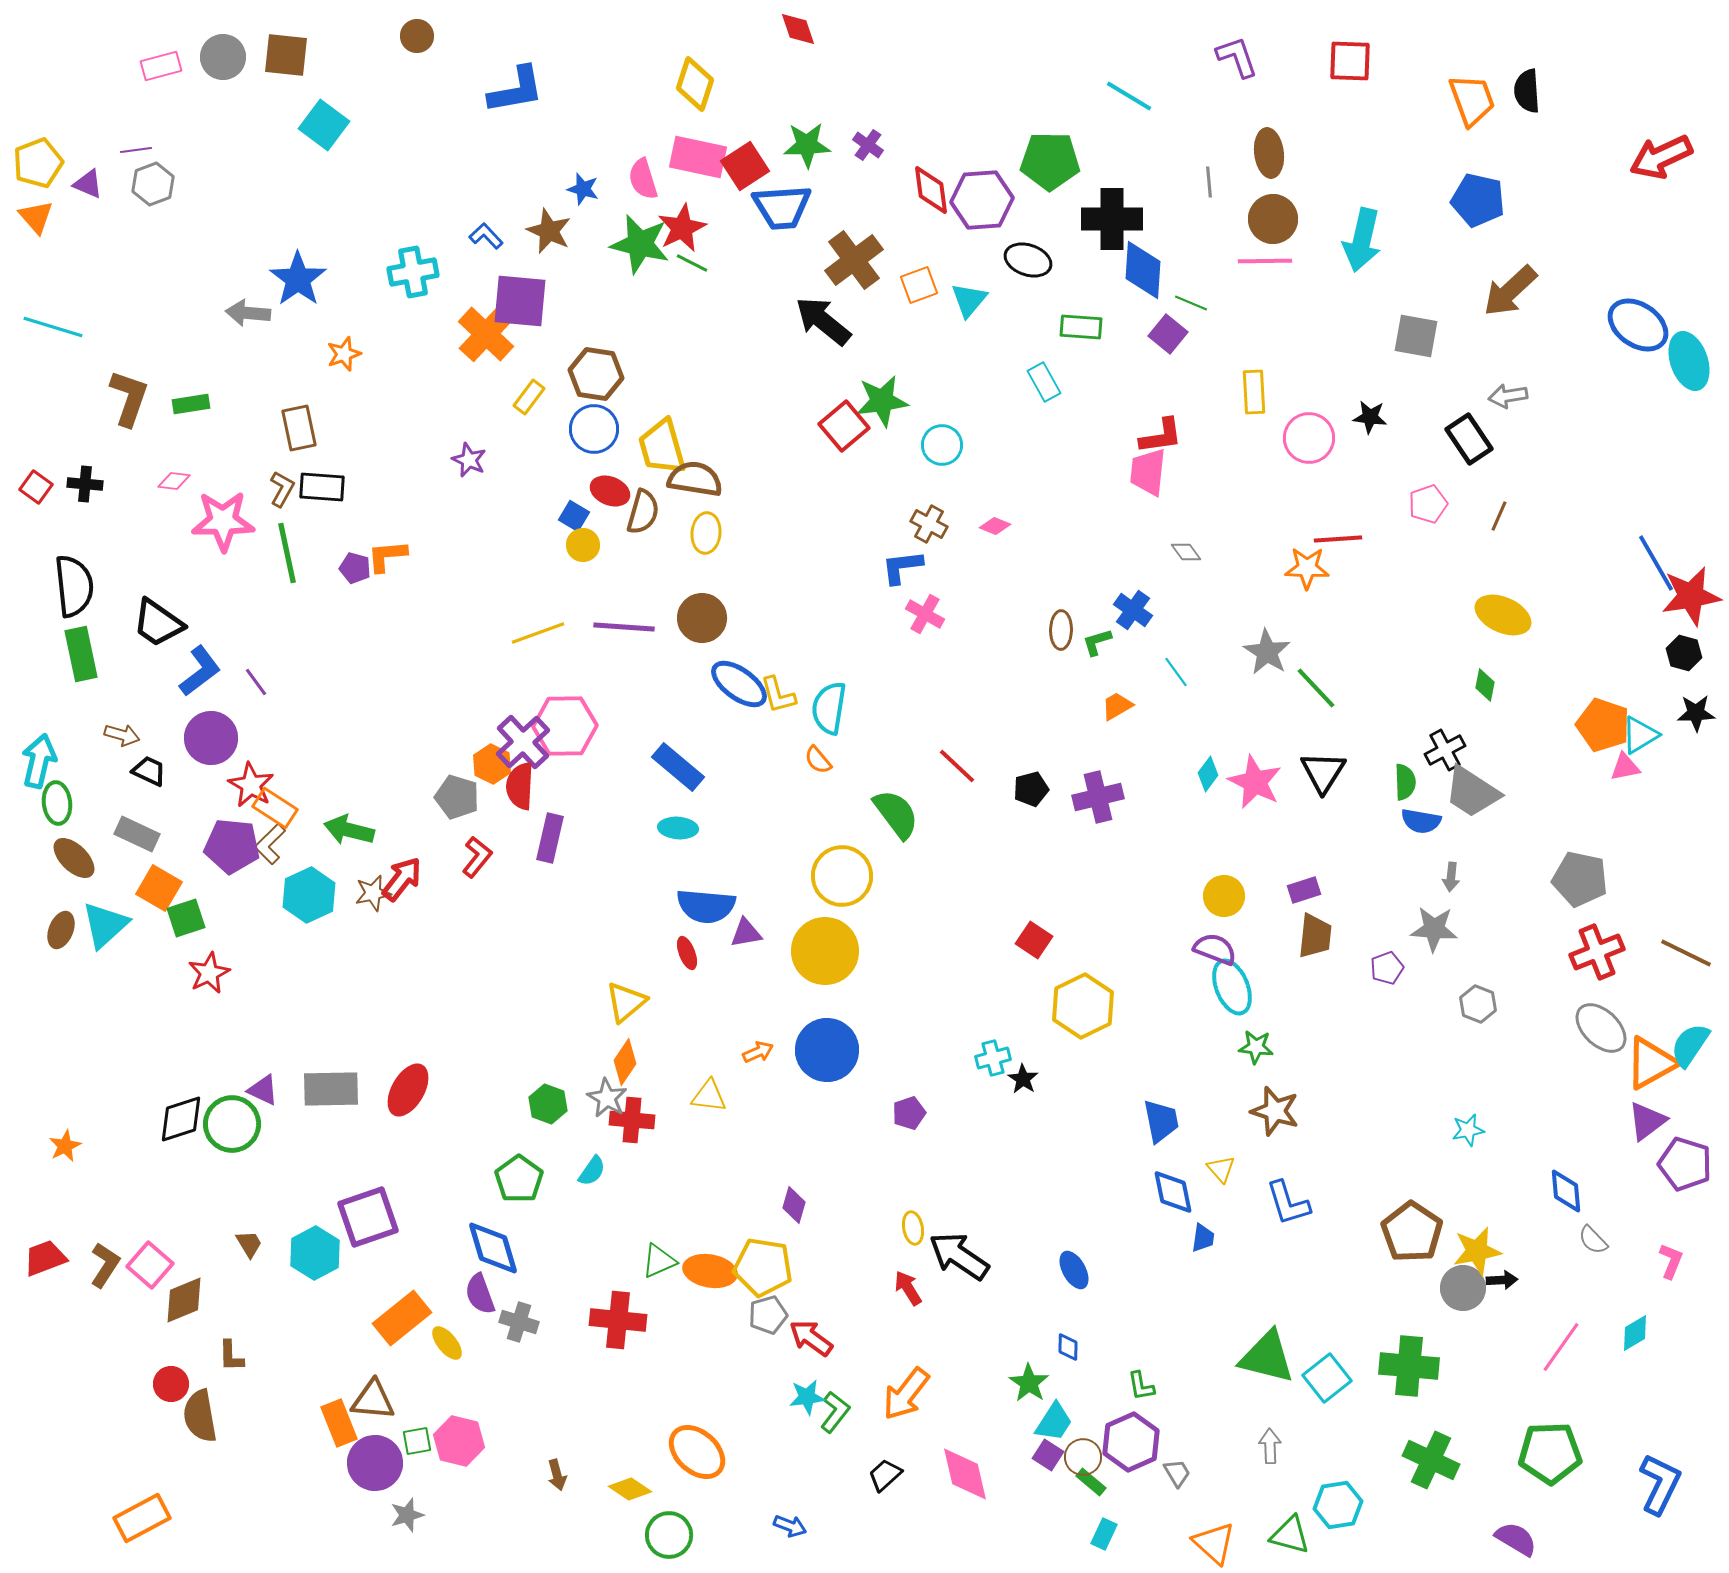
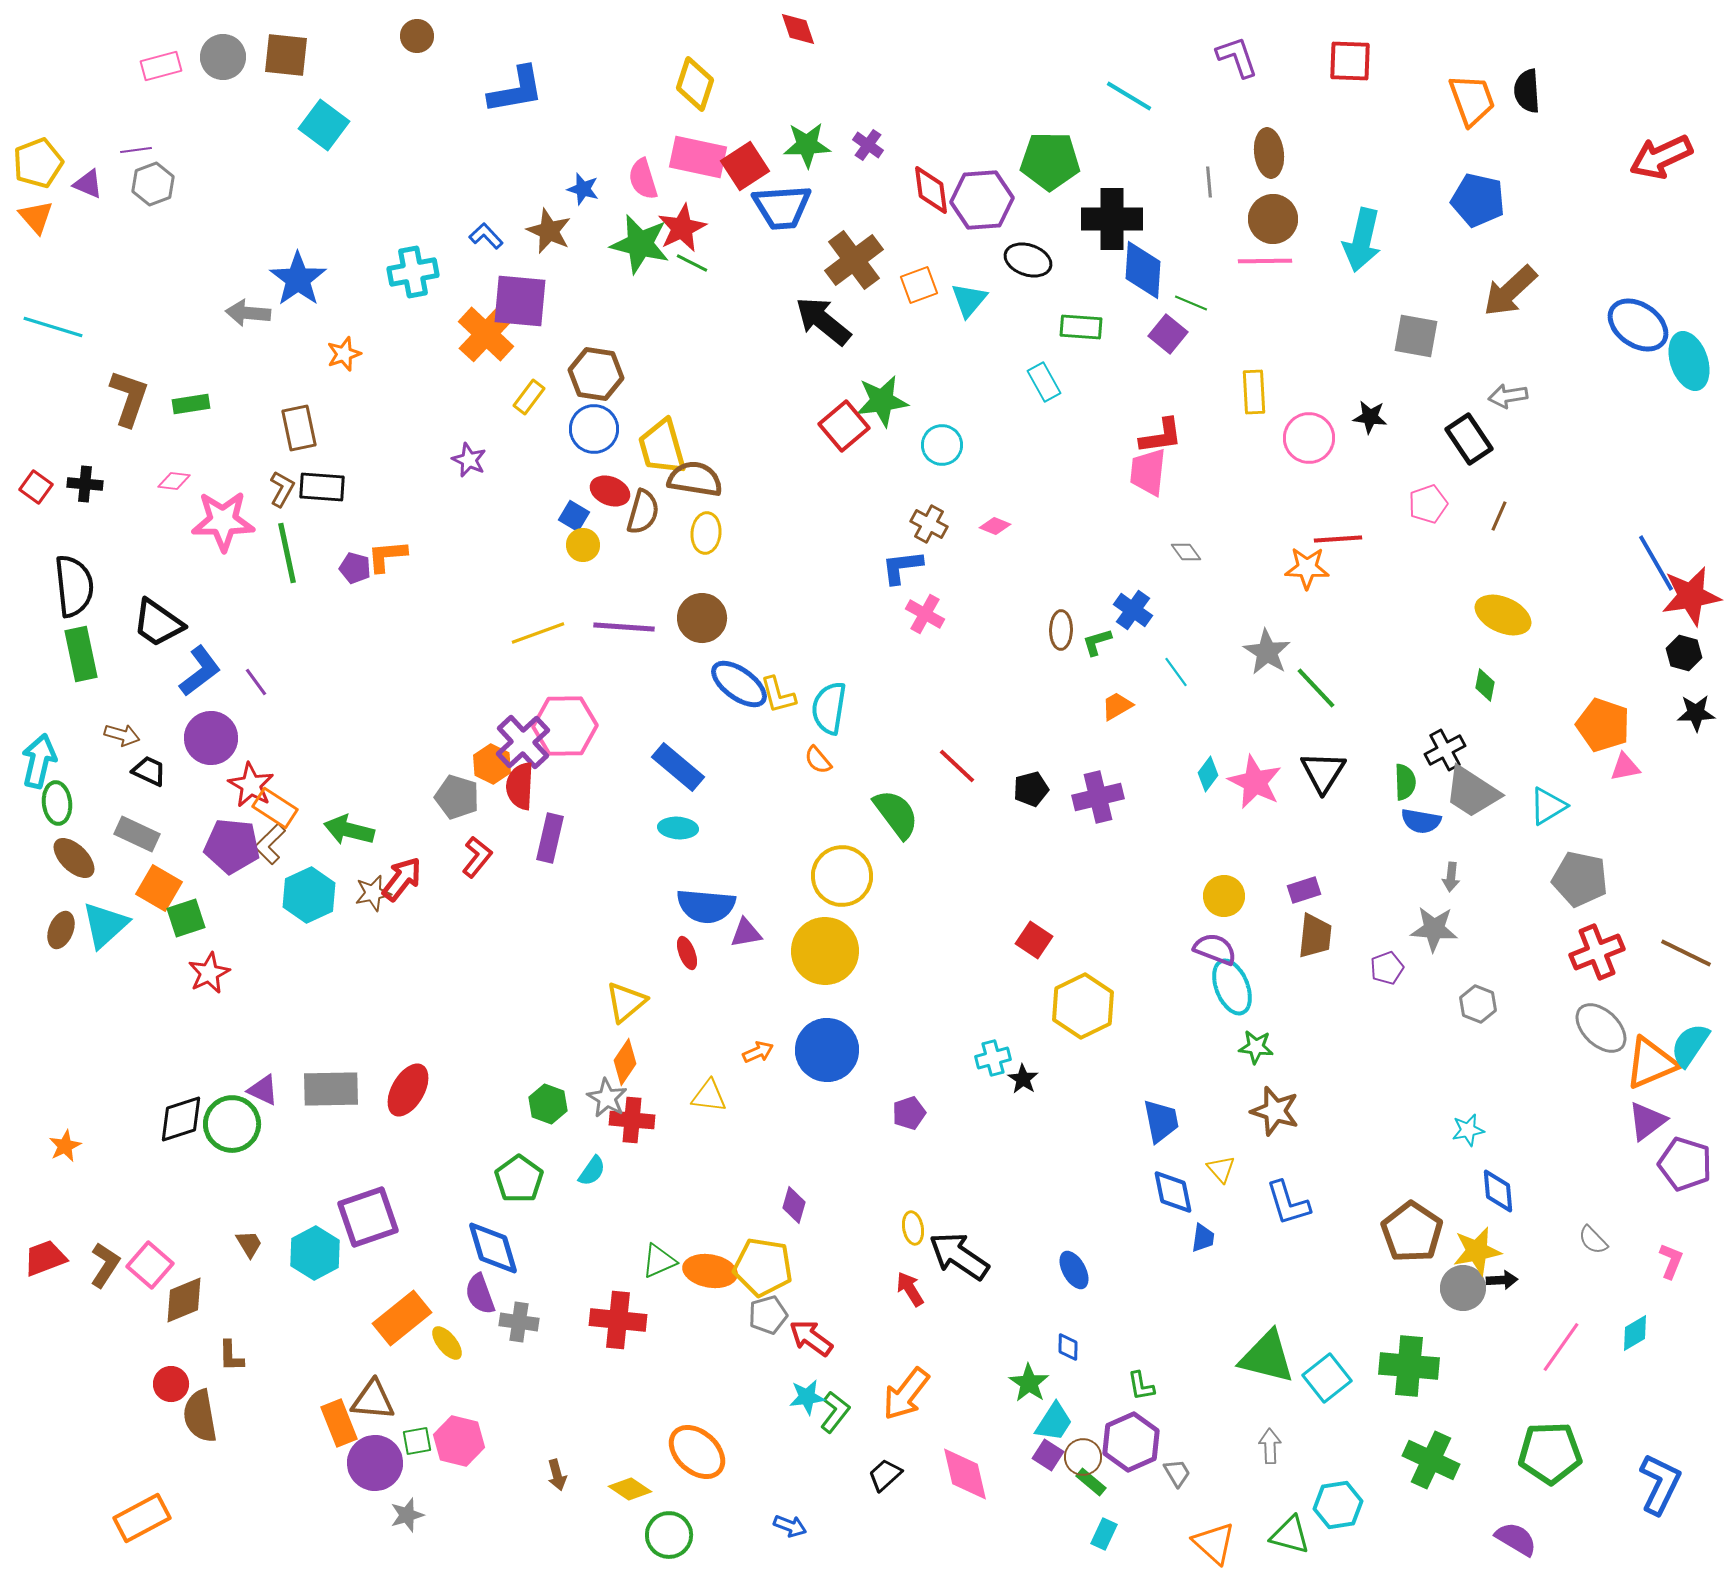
cyan triangle at (1640, 735): moved 92 px left, 71 px down
orange triangle at (1651, 1063): rotated 6 degrees clockwise
blue diamond at (1566, 1191): moved 68 px left
red arrow at (908, 1288): moved 2 px right, 1 px down
gray cross at (519, 1322): rotated 9 degrees counterclockwise
